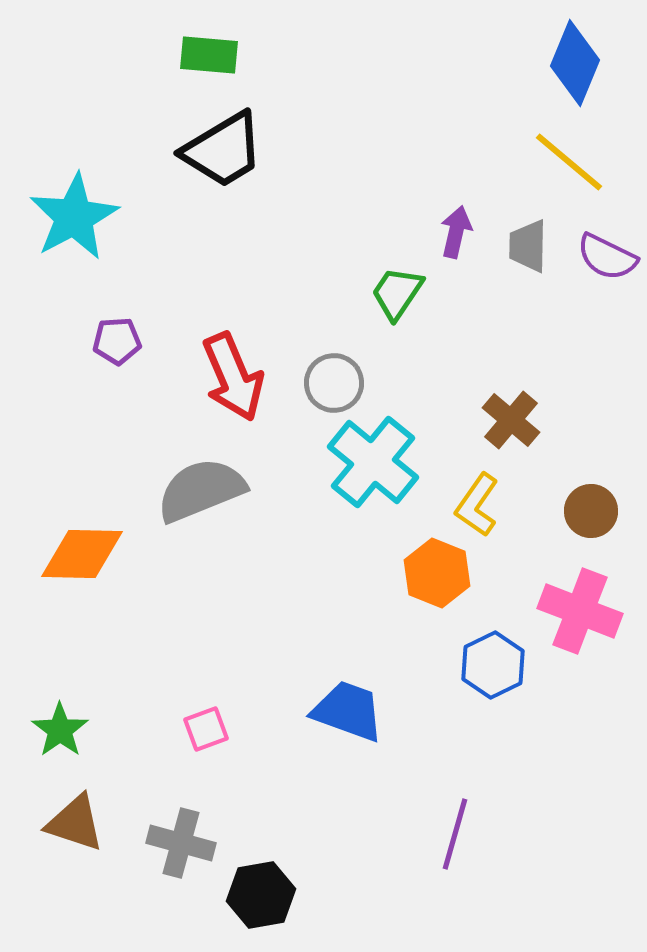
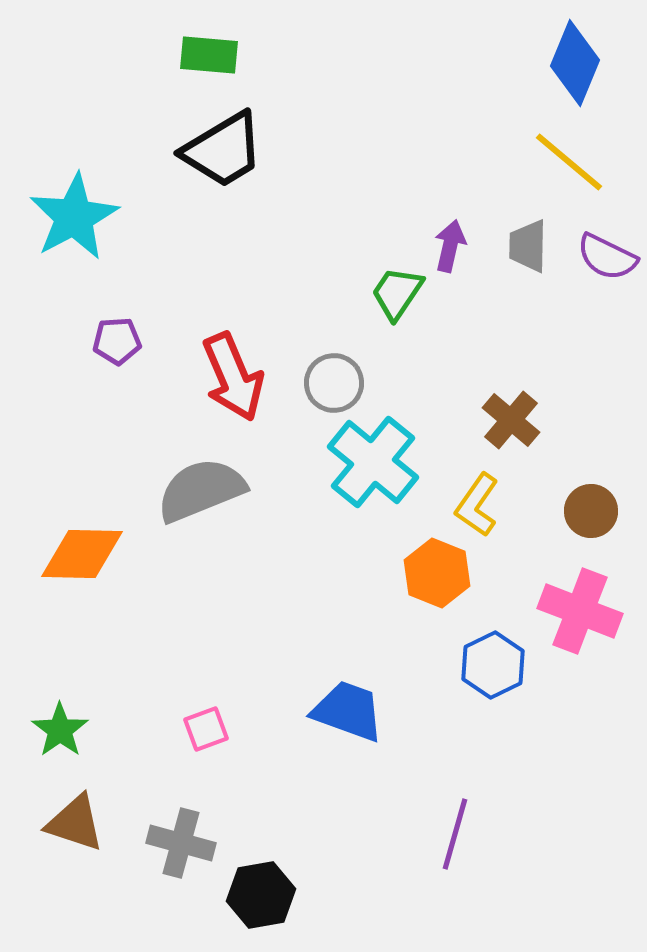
purple arrow: moved 6 px left, 14 px down
